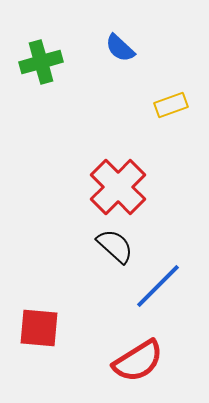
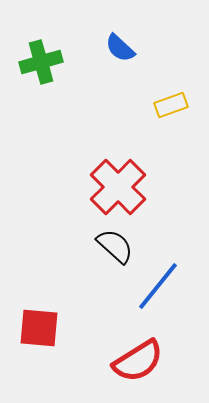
blue line: rotated 6 degrees counterclockwise
